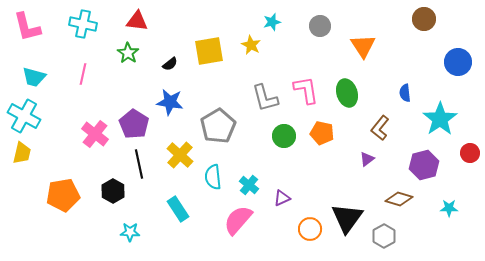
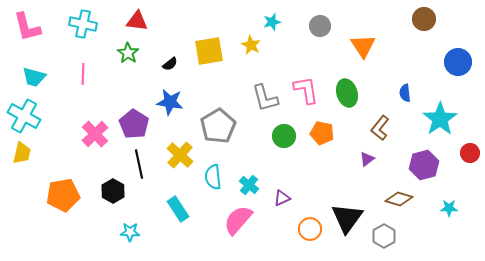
pink line at (83, 74): rotated 10 degrees counterclockwise
pink cross at (95, 134): rotated 8 degrees clockwise
